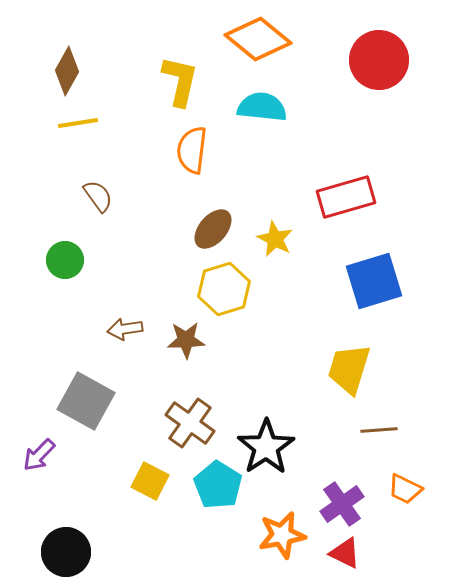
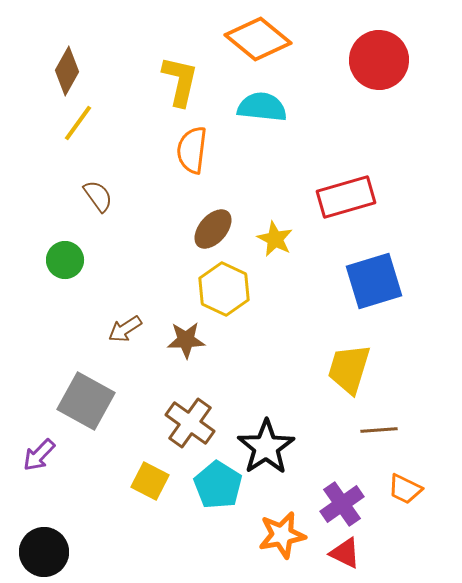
yellow line: rotated 45 degrees counterclockwise
yellow hexagon: rotated 18 degrees counterclockwise
brown arrow: rotated 24 degrees counterclockwise
black circle: moved 22 px left
